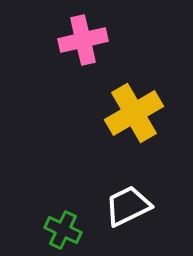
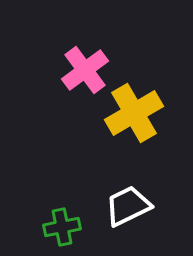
pink cross: moved 2 px right, 30 px down; rotated 24 degrees counterclockwise
green cross: moved 1 px left, 3 px up; rotated 36 degrees counterclockwise
